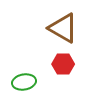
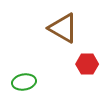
red hexagon: moved 24 px right
